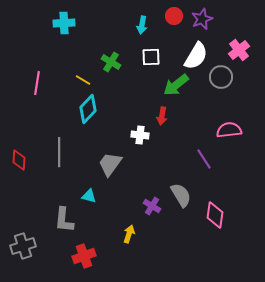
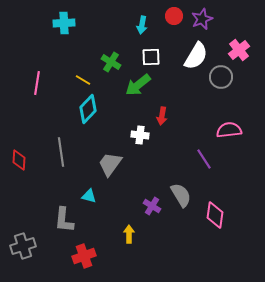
green arrow: moved 38 px left
gray line: moved 2 px right; rotated 8 degrees counterclockwise
yellow arrow: rotated 18 degrees counterclockwise
